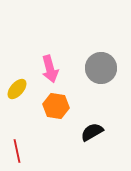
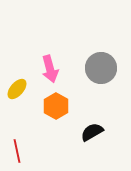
orange hexagon: rotated 20 degrees clockwise
